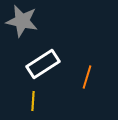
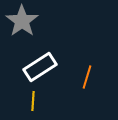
gray star: rotated 24 degrees clockwise
white rectangle: moved 3 px left, 3 px down
